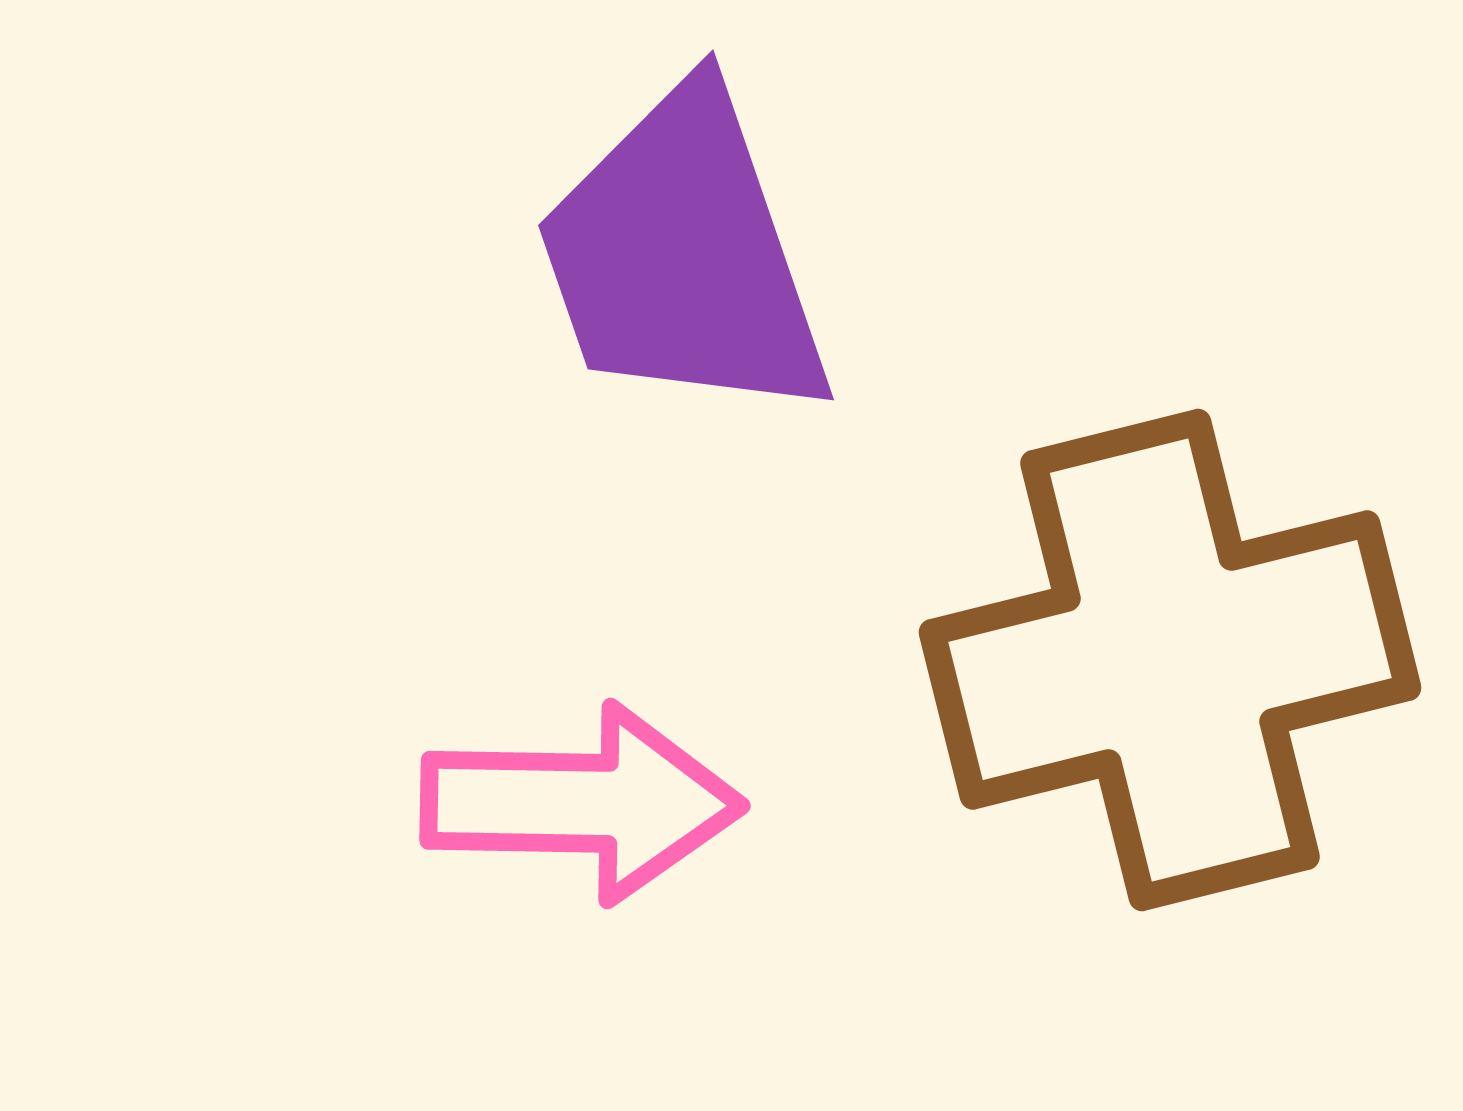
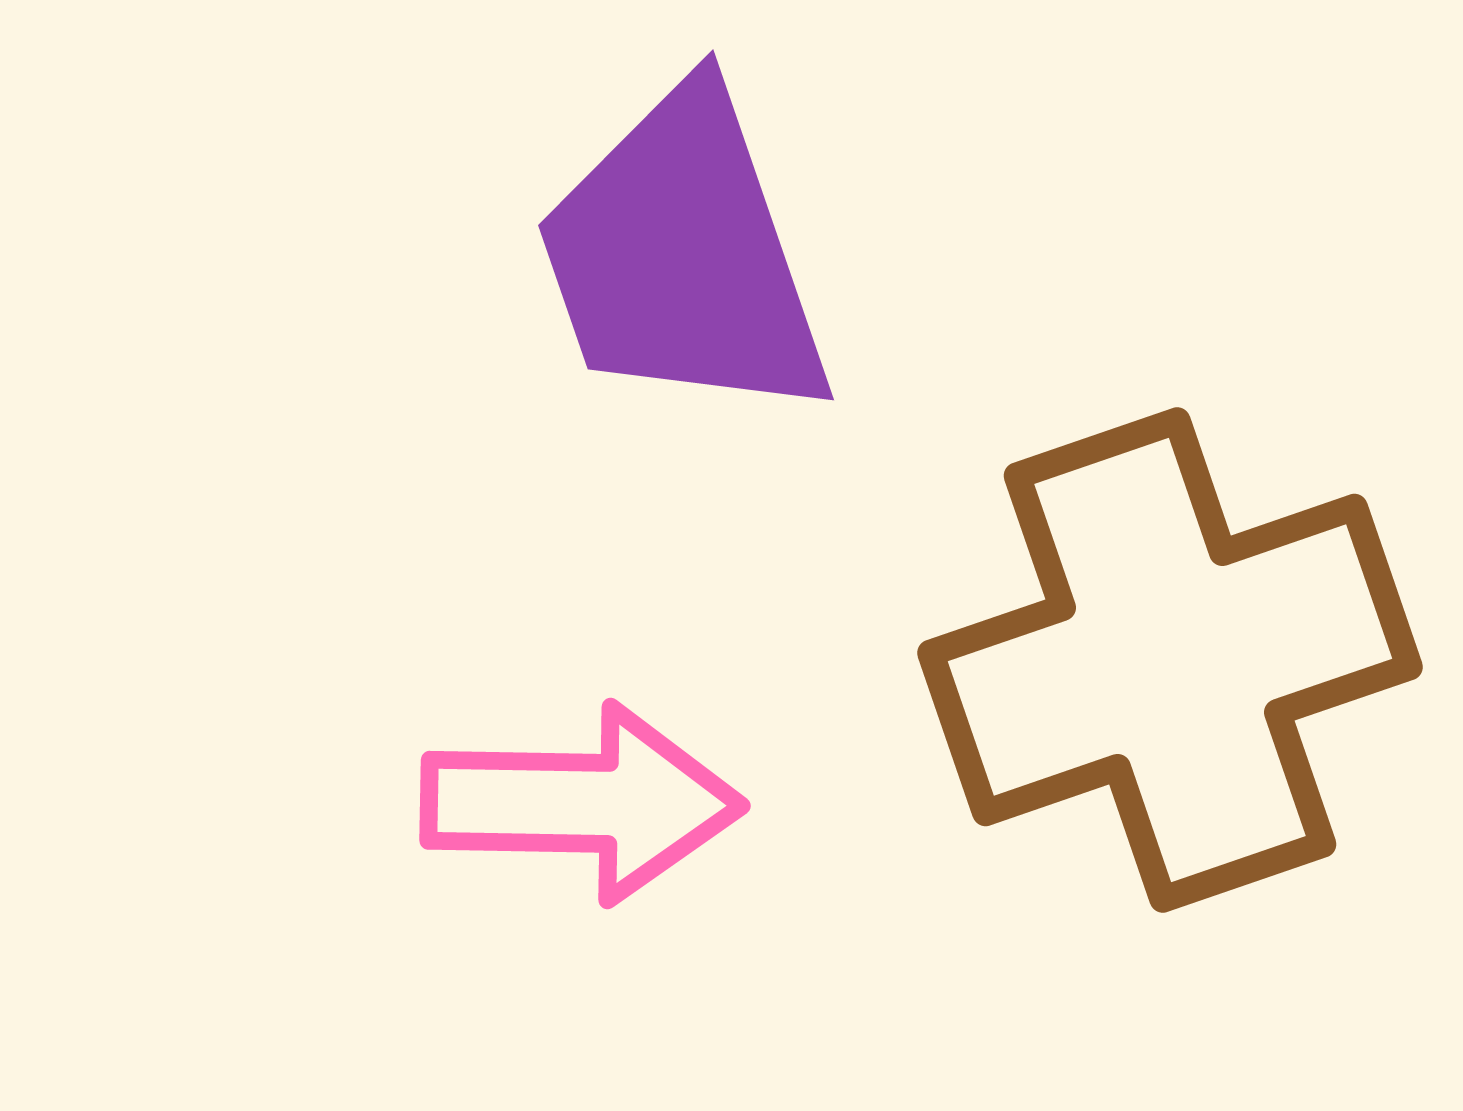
brown cross: rotated 5 degrees counterclockwise
